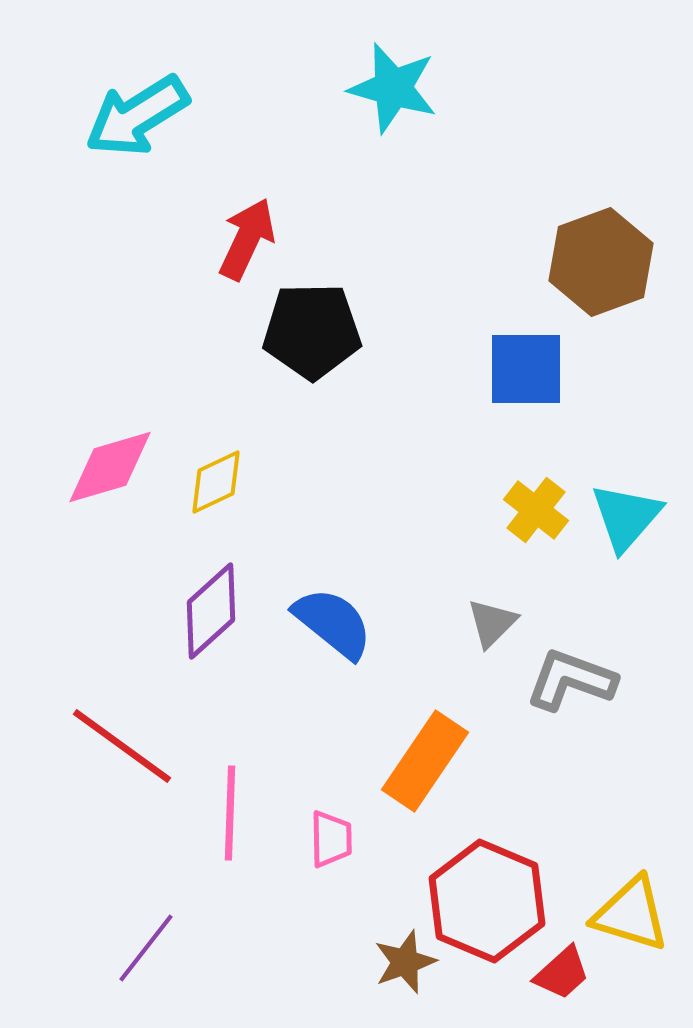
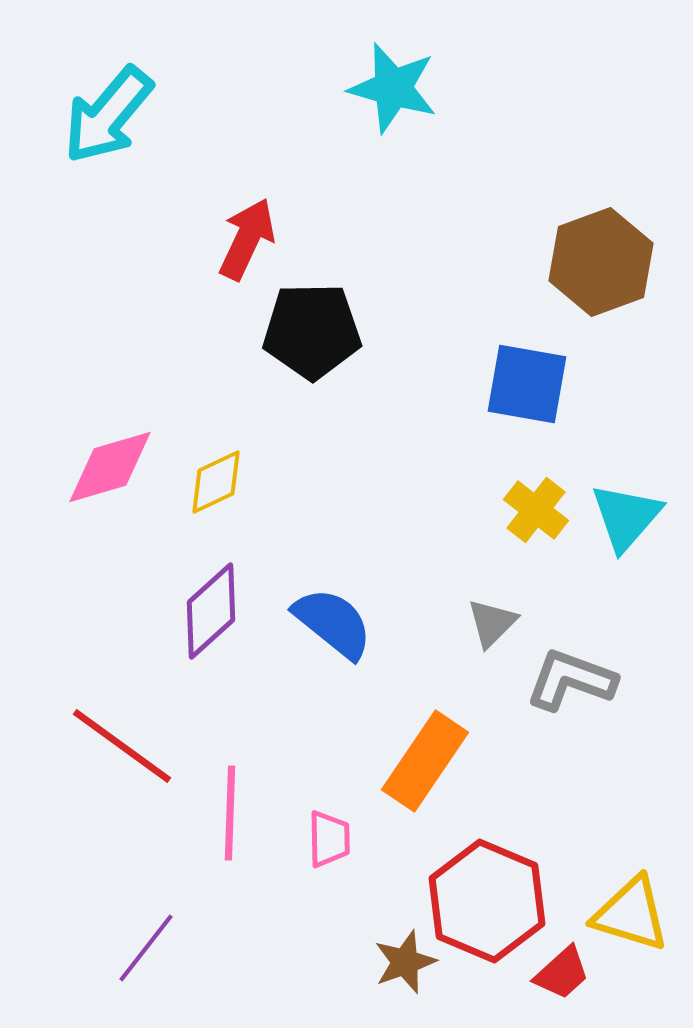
cyan arrow: moved 29 px left, 1 px up; rotated 18 degrees counterclockwise
blue square: moved 1 px right, 15 px down; rotated 10 degrees clockwise
pink trapezoid: moved 2 px left
